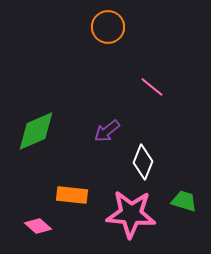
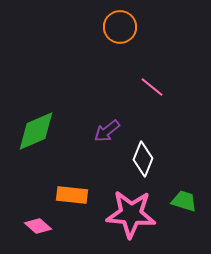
orange circle: moved 12 px right
white diamond: moved 3 px up
